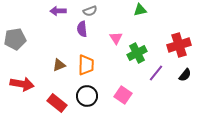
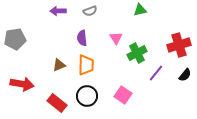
purple semicircle: moved 9 px down
